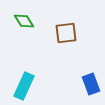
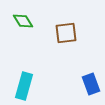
green diamond: moved 1 px left
cyan rectangle: rotated 8 degrees counterclockwise
